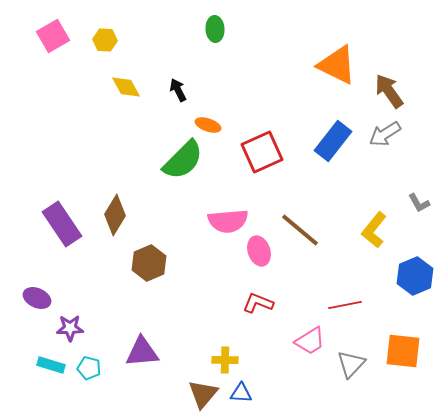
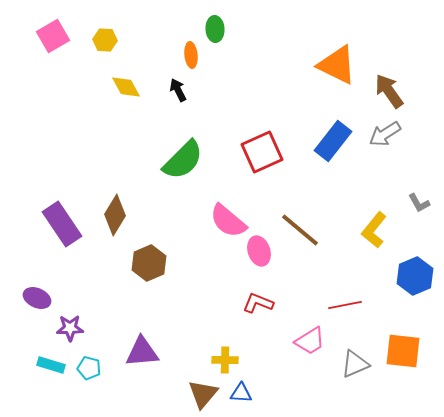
orange ellipse: moved 17 px left, 70 px up; rotated 65 degrees clockwise
pink semicircle: rotated 45 degrees clockwise
gray triangle: moved 4 px right; rotated 24 degrees clockwise
